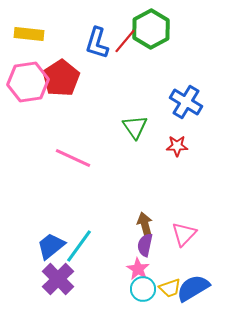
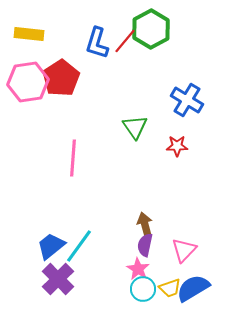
blue cross: moved 1 px right, 2 px up
pink line: rotated 69 degrees clockwise
pink triangle: moved 16 px down
